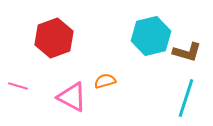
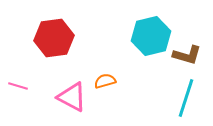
red hexagon: rotated 12 degrees clockwise
brown L-shape: moved 3 px down
